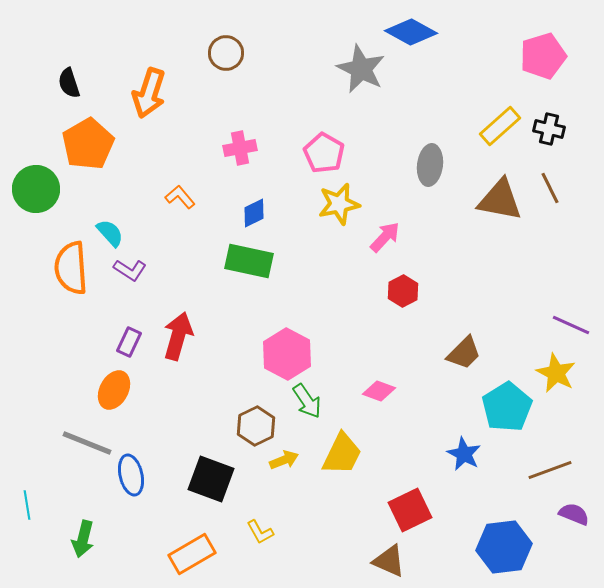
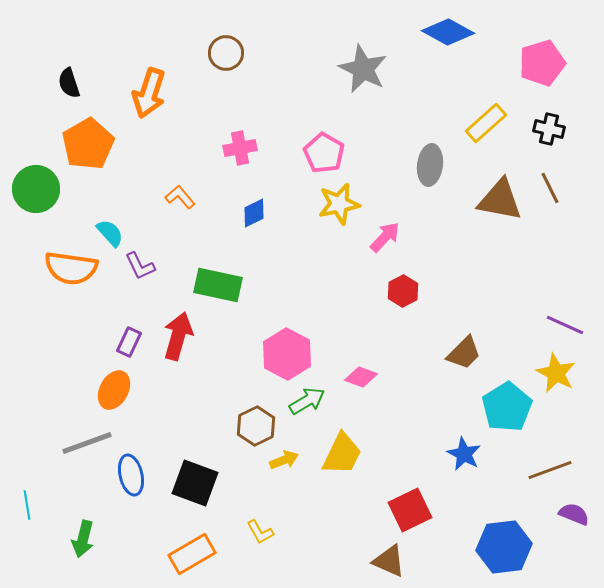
blue diamond at (411, 32): moved 37 px right
pink pentagon at (543, 56): moved 1 px left, 7 px down
gray star at (361, 69): moved 2 px right
yellow rectangle at (500, 126): moved 14 px left, 3 px up
green rectangle at (249, 261): moved 31 px left, 24 px down
orange semicircle at (71, 268): rotated 78 degrees counterclockwise
purple L-shape at (130, 270): moved 10 px right, 4 px up; rotated 32 degrees clockwise
purple line at (571, 325): moved 6 px left
pink diamond at (379, 391): moved 18 px left, 14 px up
green arrow at (307, 401): rotated 87 degrees counterclockwise
gray line at (87, 443): rotated 42 degrees counterclockwise
black square at (211, 479): moved 16 px left, 4 px down
